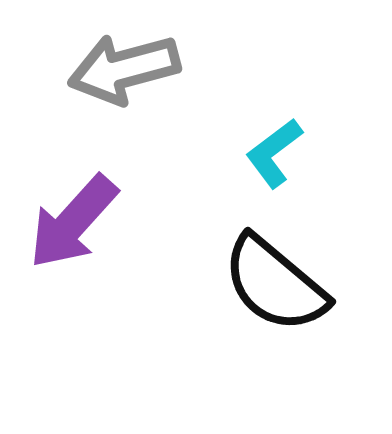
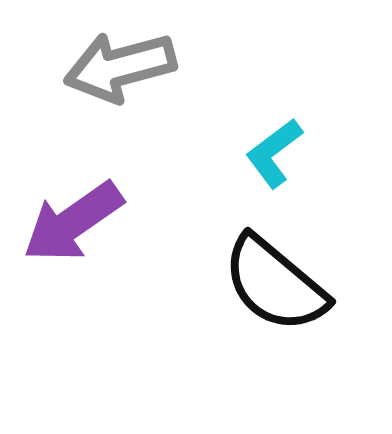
gray arrow: moved 4 px left, 2 px up
purple arrow: rotated 13 degrees clockwise
